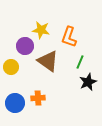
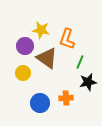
orange L-shape: moved 2 px left, 2 px down
brown triangle: moved 1 px left, 3 px up
yellow circle: moved 12 px right, 6 px down
black star: rotated 12 degrees clockwise
orange cross: moved 28 px right
blue circle: moved 25 px right
